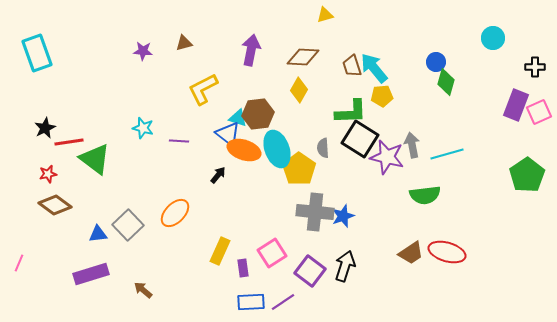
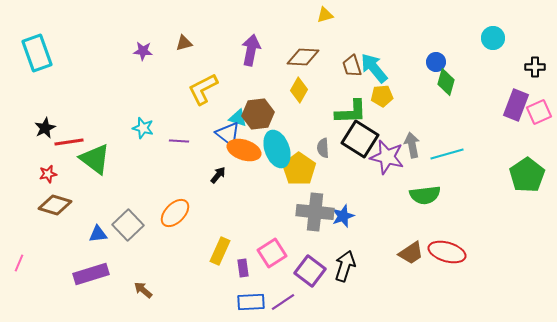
brown diamond at (55, 205): rotated 20 degrees counterclockwise
